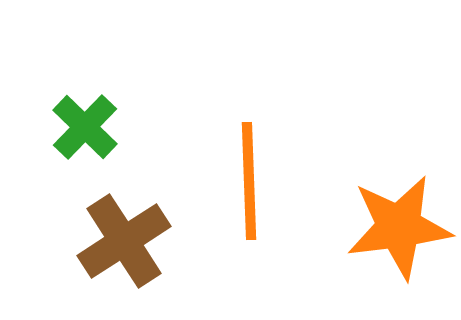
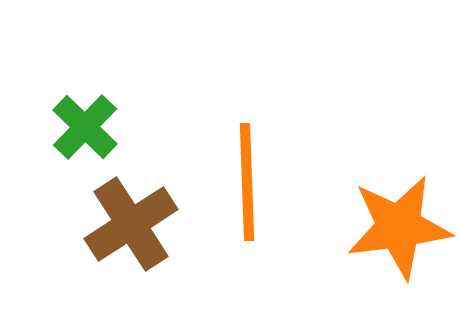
orange line: moved 2 px left, 1 px down
brown cross: moved 7 px right, 17 px up
